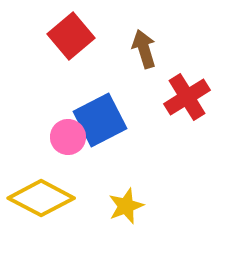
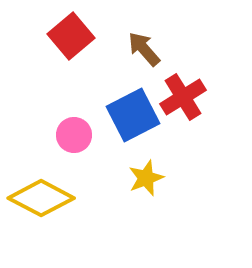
brown arrow: rotated 24 degrees counterclockwise
red cross: moved 4 px left
blue square: moved 33 px right, 5 px up
pink circle: moved 6 px right, 2 px up
yellow star: moved 20 px right, 28 px up
